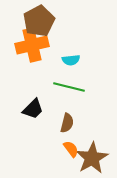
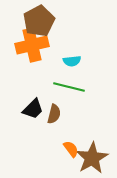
cyan semicircle: moved 1 px right, 1 px down
brown semicircle: moved 13 px left, 9 px up
